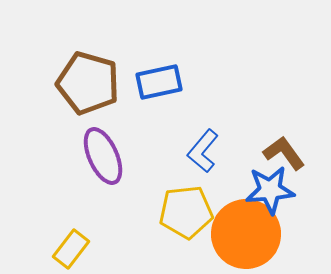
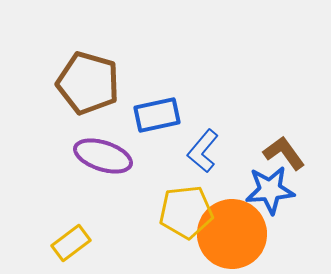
blue rectangle: moved 2 px left, 33 px down
purple ellipse: rotated 48 degrees counterclockwise
orange circle: moved 14 px left
yellow rectangle: moved 6 px up; rotated 15 degrees clockwise
